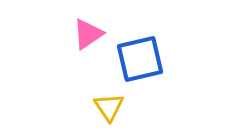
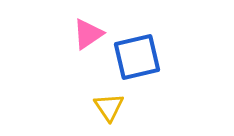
blue square: moved 3 px left, 2 px up
